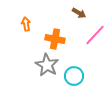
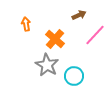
brown arrow: moved 2 px down; rotated 56 degrees counterclockwise
orange cross: rotated 30 degrees clockwise
